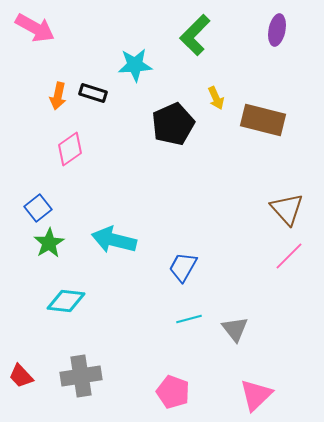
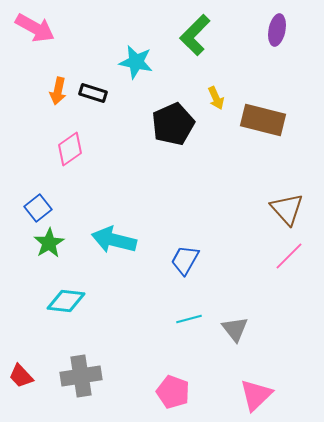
cyan star: moved 1 px right, 3 px up; rotated 16 degrees clockwise
orange arrow: moved 5 px up
blue trapezoid: moved 2 px right, 7 px up
